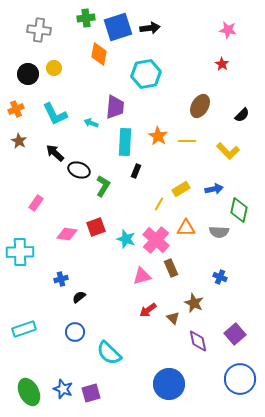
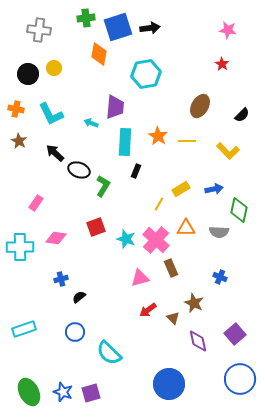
orange cross at (16, 109): rotated 35 degrees clockwise
cyan L-shape at (55, 114): moved 4 px left
pink diamond at (67, 234): moved 11 px left, 4 px down
cyan cross at (20, 252): moved 5 px up
pink triangle at (142, 276): moved 2 px left, 2 px down
blue star at (63, 389): moved 3 px down
